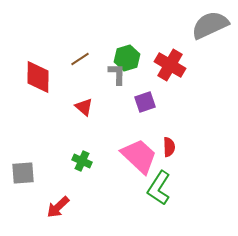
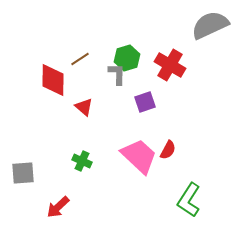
red diamond: moved 15 px right, 3 px down
red semicircle: moved 1 px left, 3 px down; rotated 30 degrees clockwise
green L-shape: moved 30 px right, 12 px down
